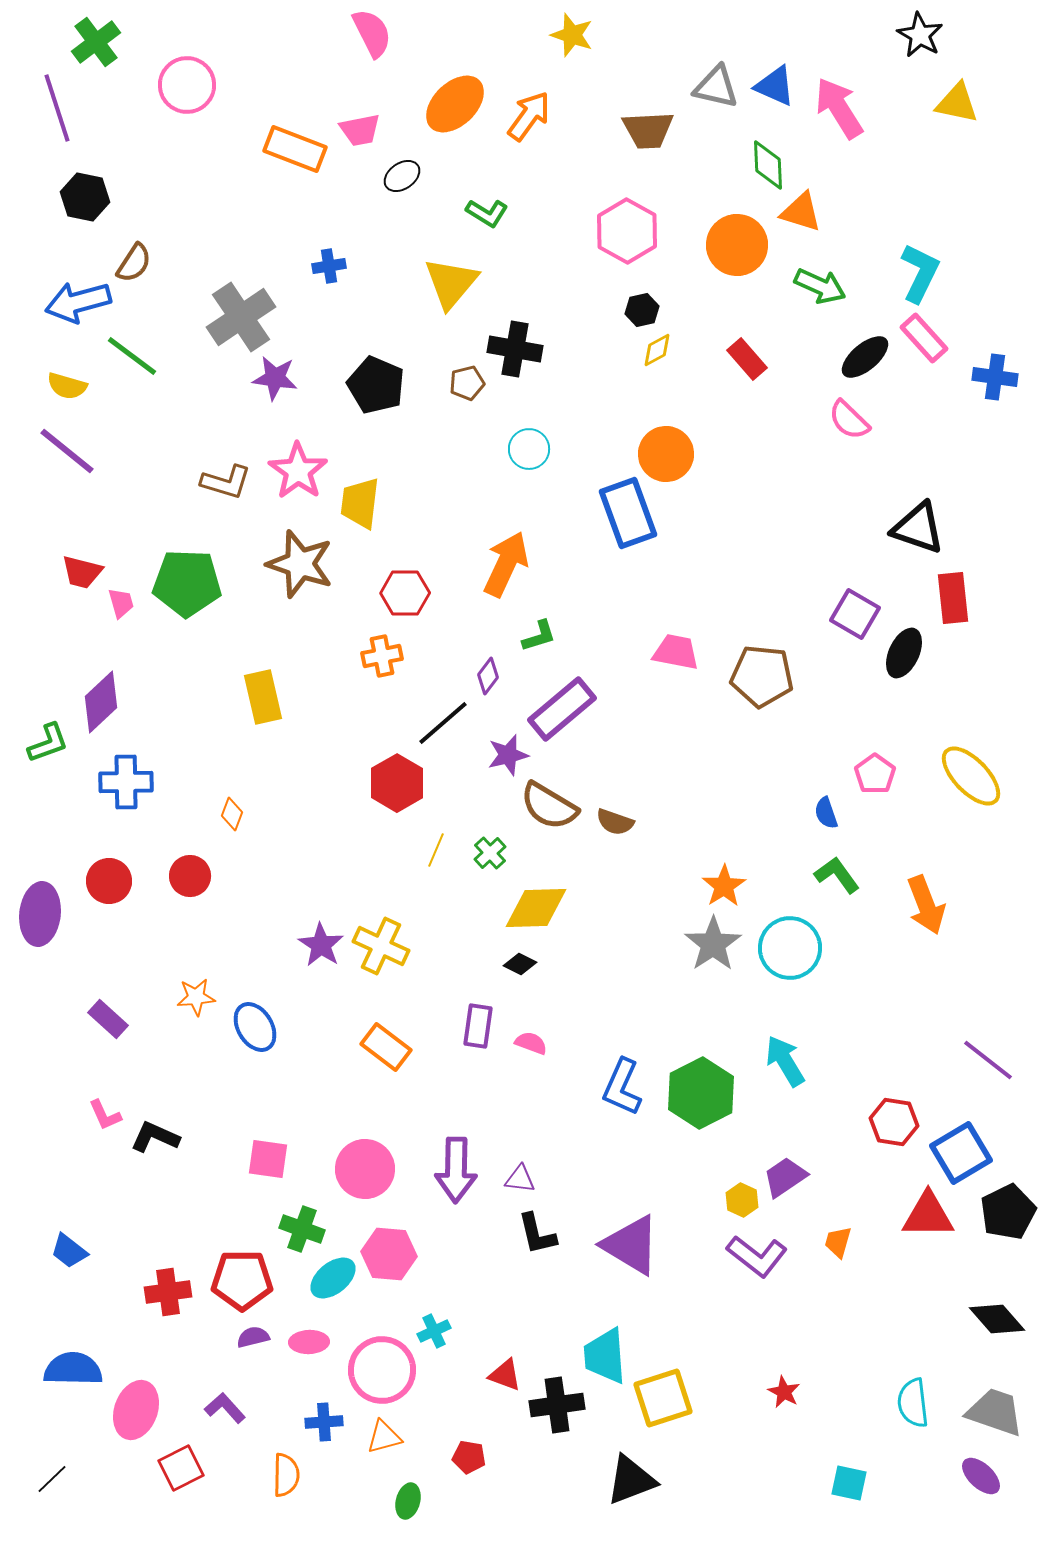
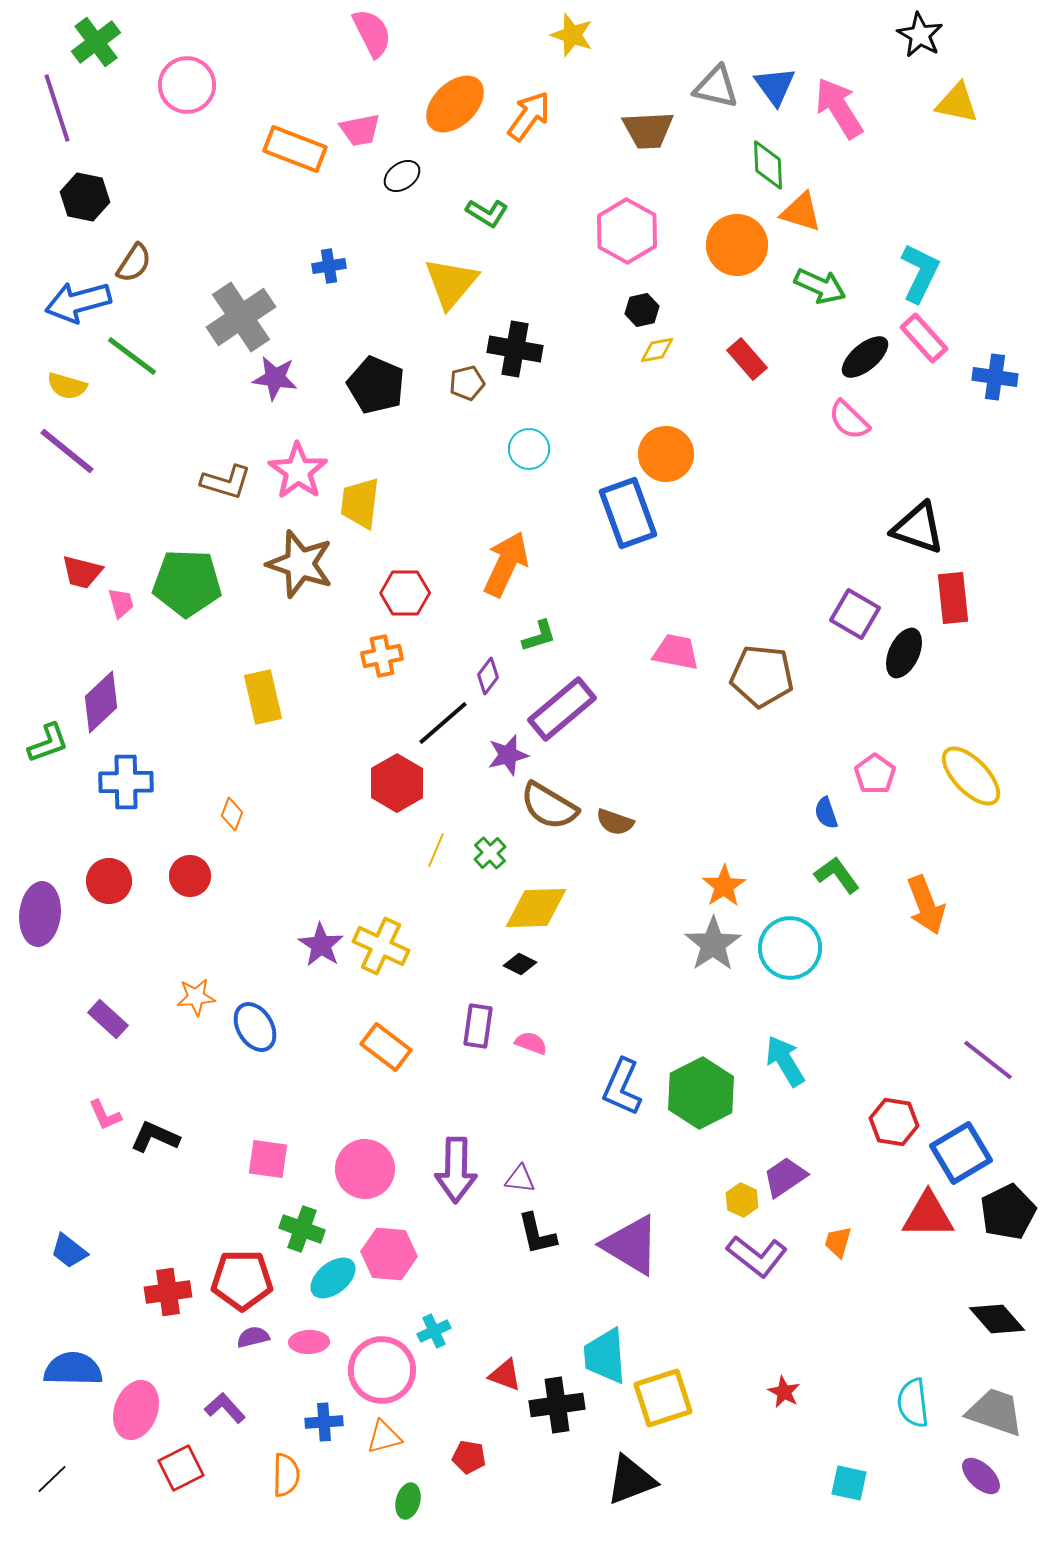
blue triangle at (775, 86): rotated 30 degrees clockwise
yellow diamond at (657, 350): rotated 18 degrees clockwise
